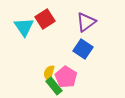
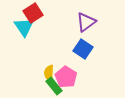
red square: moved 12 px left, 6 px up
yellow semicircle: rotated 14 degrees counterclockwise
